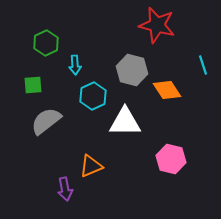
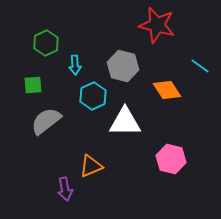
cyan line: moved 3 px left, 1 px down; rotated 36 degrees counterclockwise
gray hexagon: moved 9 px left, 4 px up
